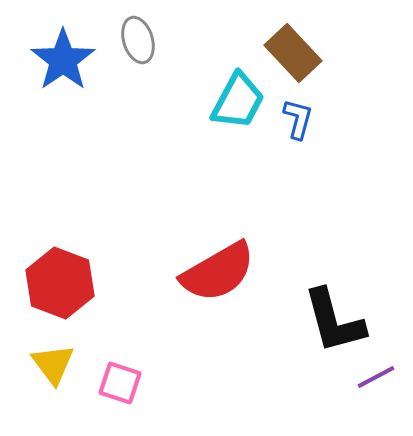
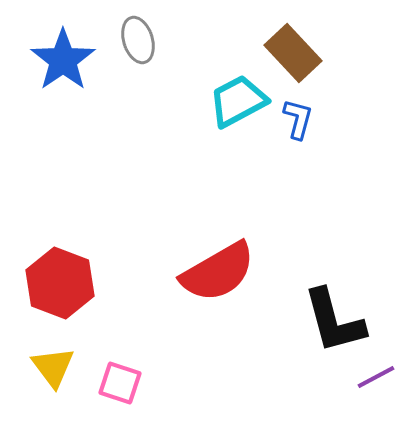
cyan trapezoid: rotated 146 degrees counterclockwise
yellow triangle: moved 3 px down
